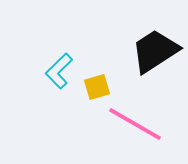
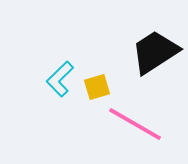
black trapezoid: moved 1 px down
cyan L-shape: moved 1 px right, 8 px down
